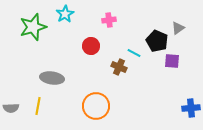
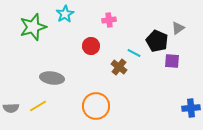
brown cross: rotated 14 degrees clockwise
yellow line: rotated 48 degrees clockwise
